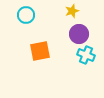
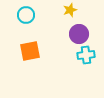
yellow star: moved 2 px left, 1 px up
orange square: moved 10 px left
cyan cross: rotated 30 degrees counterclockwise
